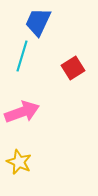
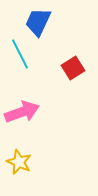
cyan line: moved 2 px left, 2 px up; rotated 44 degrees counterclockwise
